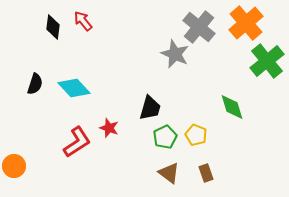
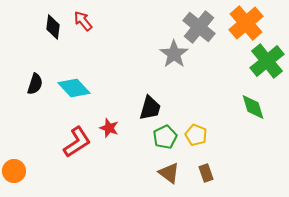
gray star: moved 1 px left; rotated 12 degrees clockwise
green diamond: moved 21 px right
orange circle: moved 5 px down
